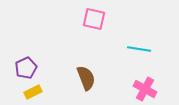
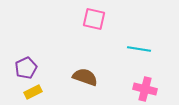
brown semicircle: moved 1 px left, 1 px up; rotated 50 degrees counterclockwise
pink cross: rotated 15 degrees counterclockwise
